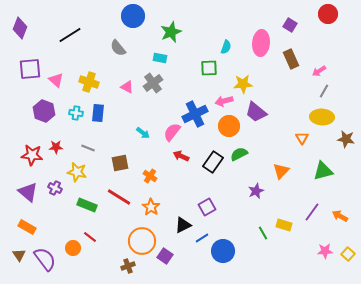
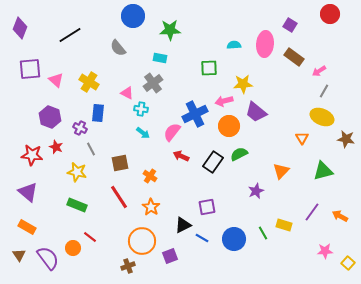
red circle at (328, 14): moved 2 px right
green star at (171, 32): moved 1 px left, 2 px up; rotated 20 degrees clockwise
pink ellipse at (261, 43): moved 4 px right, 1 px down
cyan semicircle at (226, 47): moved 8 px right, 2 px up; rotated 112 degrees counterclockwise
brown rectangle at (291, 59): moved 3 px right, 2 px up; rotated 30 degrees counterclockwise
yellow cross at (89, 82): rotated 12 degrees clockwise
pink triangle at (127, 87): moved 6 px down
purple hexagon at (44, 111): moved 6 px right, 6 px down
cyan cross at (76, 113): moved 65 px right, 4 px up
yellow ellipse at (322, 117): rotated 20 degrees clockwise
red star at (56, 147): rotated 24 degrees clockwise
gray line at (88, 148): moved 3 px right, 1 px down; rotated 40 degrees clockwise
purple cross at (55, 188): moved 25 px right, 60 px up
red line at (119, 197): rotated 25 degrees clockwise
green rectangle at (87, 205): moved 10 px left
purple square at (207, 207): rotated 18 degrees clockwise
blue line at (202, 238): rotated 64 degrees clockwise
blue circle at (223, 251): moved 11 px right, 12 px up
yellow square at (348, 254): moved 9 px down
purple square at (165, 256): moved 5 px right; rotated 35 degrees clockwise
purple semicircle at (45, 259): moved 3 px right, 1 px up
